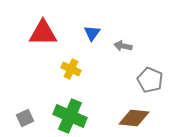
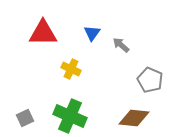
gray arrow: moved 2 px left, 1 px up; rotated 30 degrees clockwise
